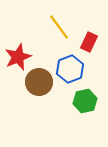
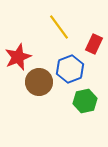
red rectangle: moved 5 px right, 2 px down
